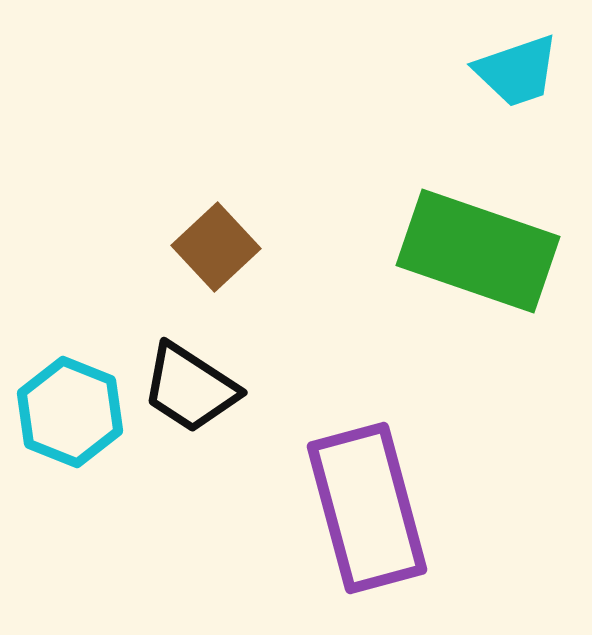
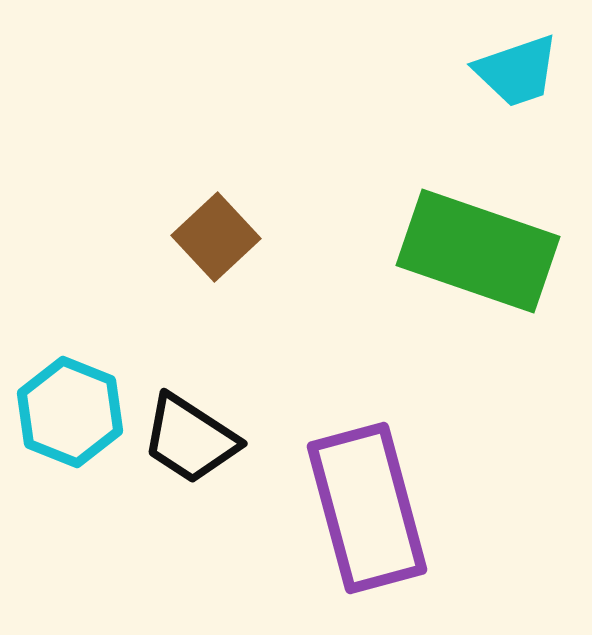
brown square: moved 10 px up
black trapezoid: moved 51 px down
